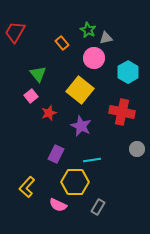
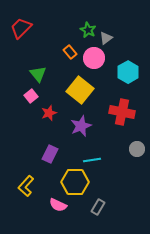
red trapezoid: moved 6 px right, 4 px up; rotated 15 degrees clockwise
gray triangle: rotated 24 degrees counterclockwise
orange rectangle: moved 8 px right, 9 px down
purple star: rotated 25 degrees clockwise
purple rectangle: moved 6 px left
yellow L-shape: moved 1 px left, 1 px up
